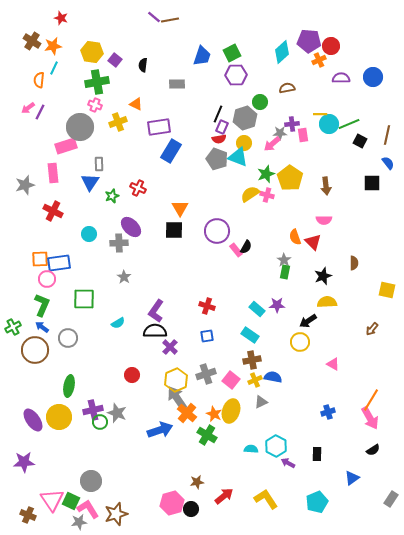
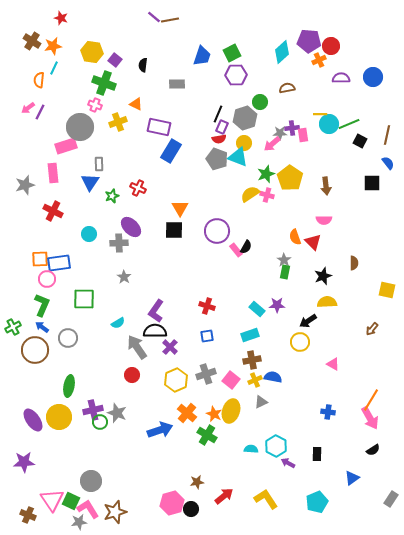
green cross at (97, 82): moved 7 px right, 1 px down; rotated 30 degrees clockwise
purple cross at (292, 124): moved 4 px down
purple rectangle at (159, 127): rotated 20 degrees clockwise
cyan rectangle at (250, 335): rotated 54 degrees counterclockwise
gray arrow at (177, 398): moved 40 px left, 51 px up
blue cross at (328, 412): rotated 24 degrees clockwise
brown star at (116, 514): moved 1 px left, 2 px up
